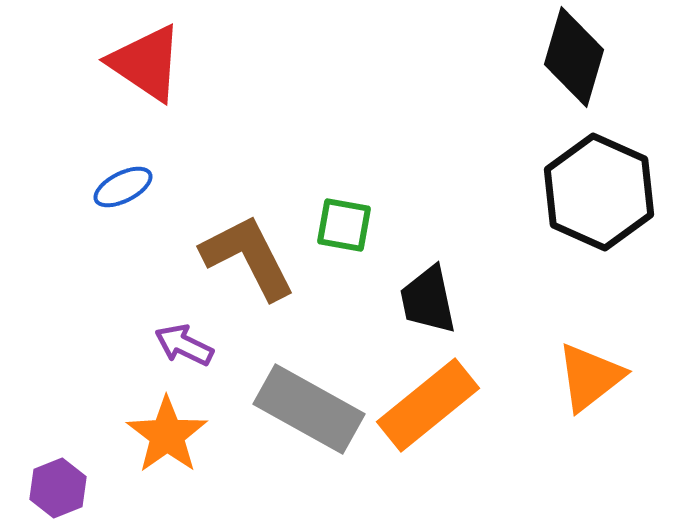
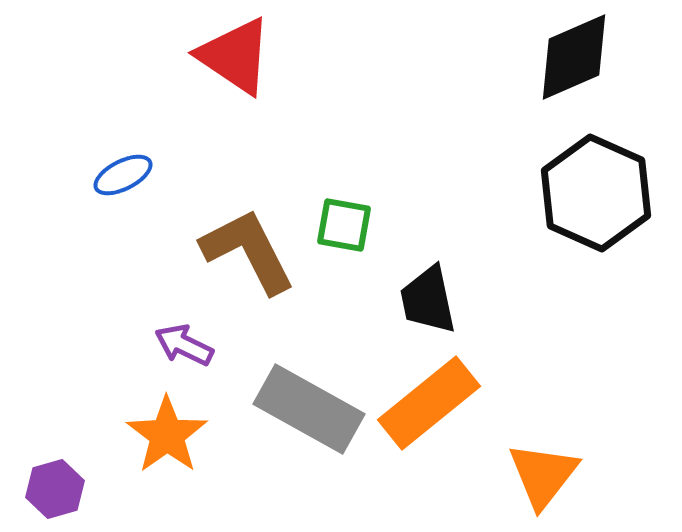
black diamond: rotated 50 degrees clockwise
red triangle: moved 89 px right, 7 px up
blue ellipse: moved 12 px up
black hexagon: moved 3 px left, 1 px down
brown L-shape: moved 6 px up
orange triangle: moved 47 px left, 98 px down; rotated 14 degrees counterclockwise
orange rectangle: moved 1 px right, 2 px up
purple hexagon: moved 3 px left, 1 px down; rotated 6 degrees clockwise
